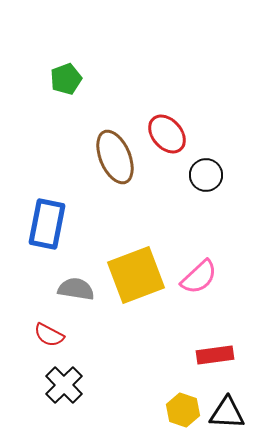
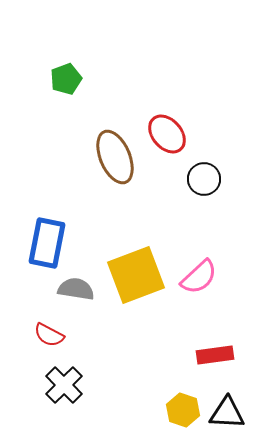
black circle: moved 2 px left, 4 px down
blue rectangle: moved 19 px down
